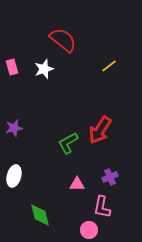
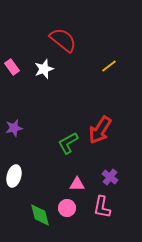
pink rectangle: rotated 21 degrees counterclockwise
purple cross: rotated 28 degrees counterclockwise
pink circle: moved 22 px left, 22 px up
